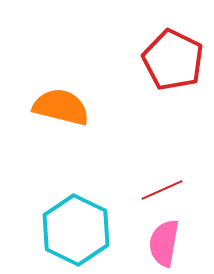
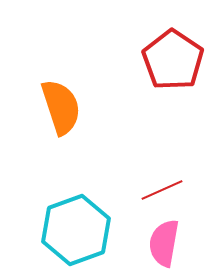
red pentagon: rotated 8 degrees clockwise
orange semicircle: rotated 58 degrees clockwise
cyan hexagon: rotated 14 degrees clockwise
